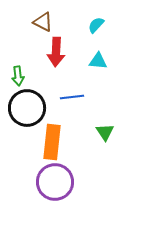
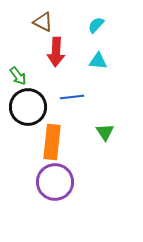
green arrow: rotated 30 degrees counterclockwise
black circle: moved 1 px right, 1 px up
